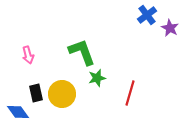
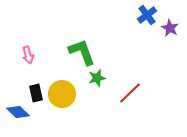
red line: rotated 30 degrees clockwise
blue diamond: rotated 10 degrees counterclockwise
